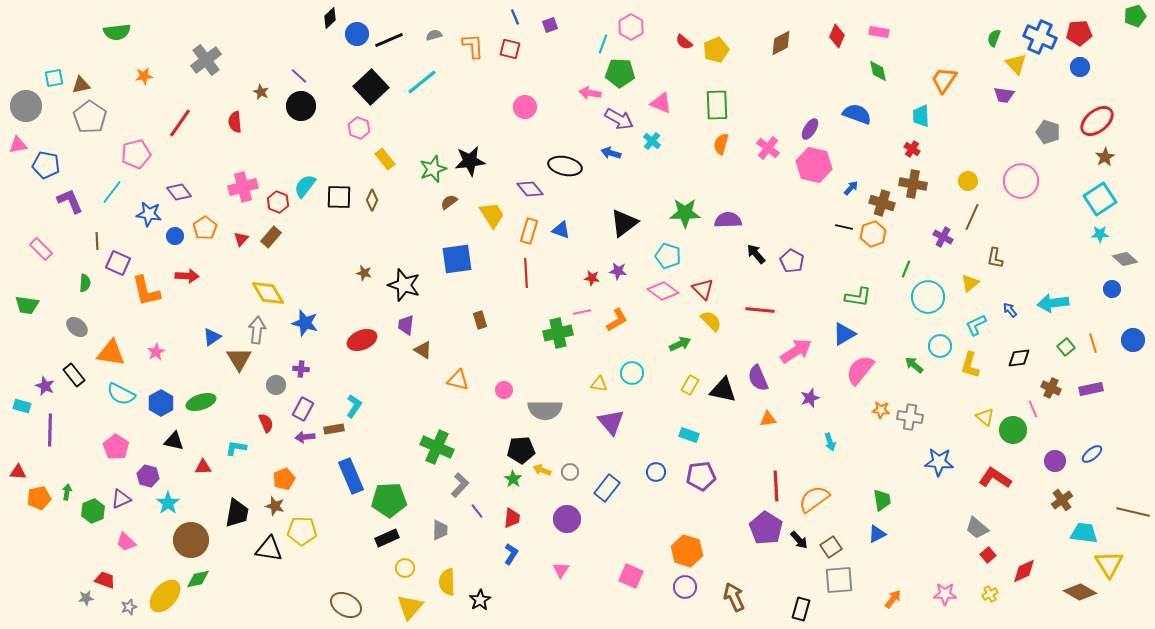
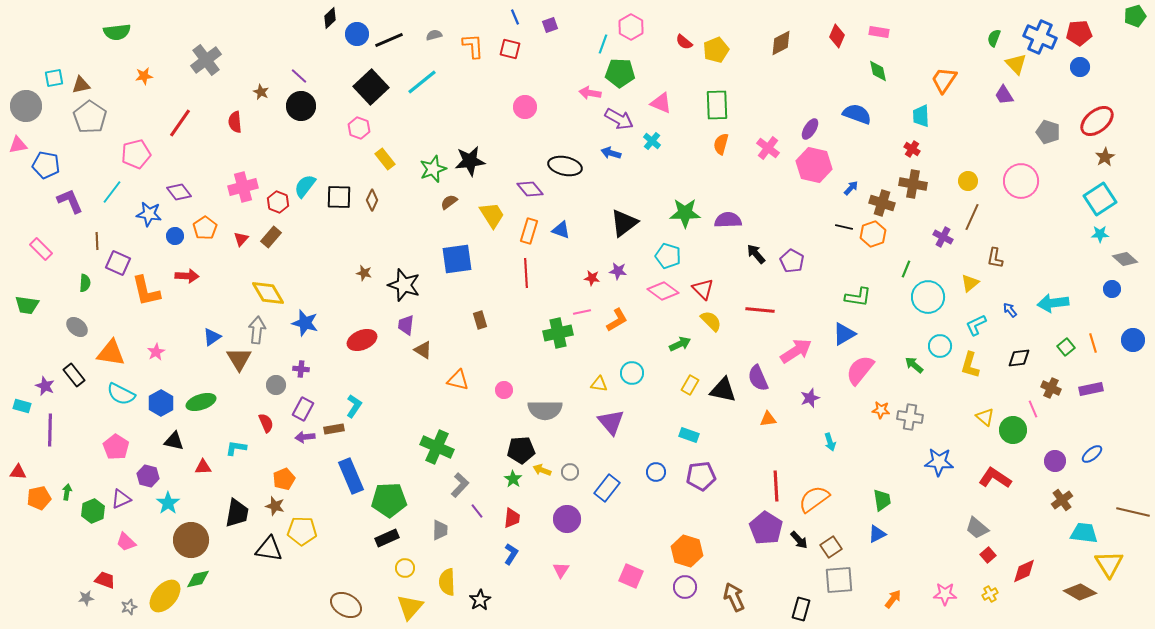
purple trapezoid at (1004, 95): rotated 50 degrees clockwise
